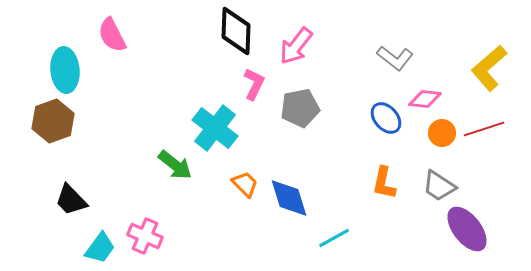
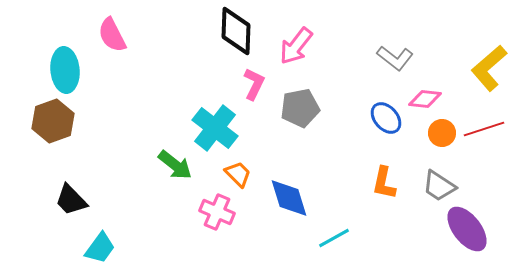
orange trapezoid: moved 7 px left, 10 px up
pink cross: moved 72 px right, 24 px up
